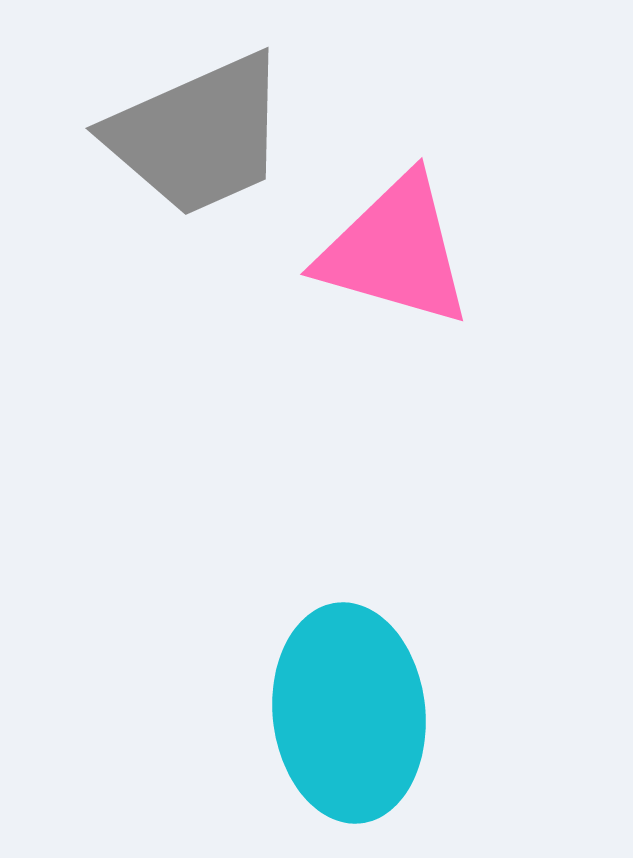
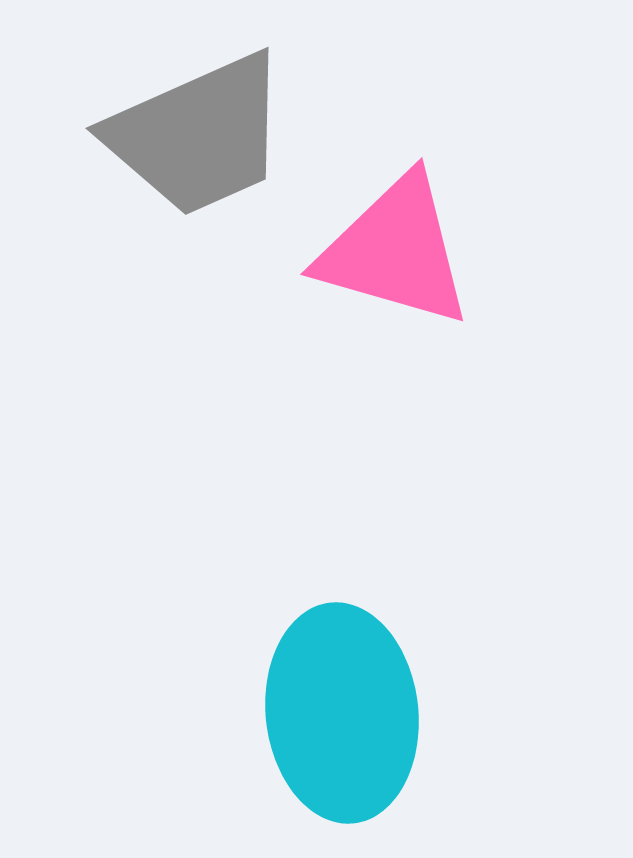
cyan ellipse: moved 7 px left
